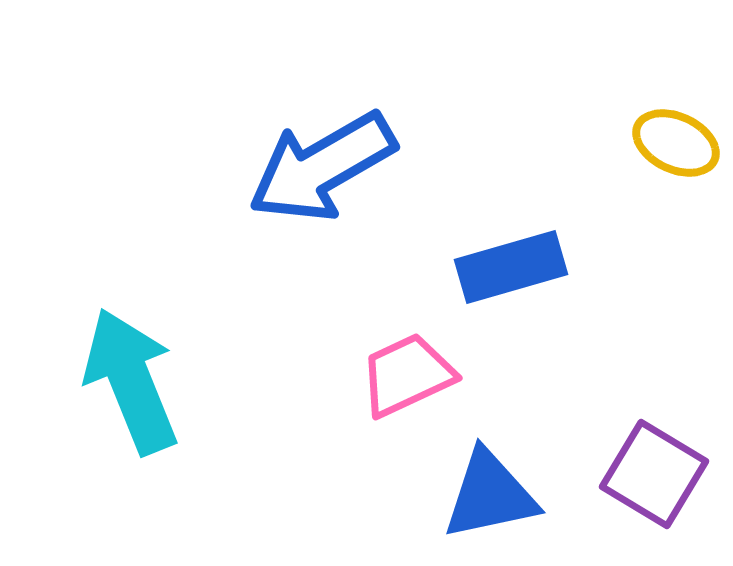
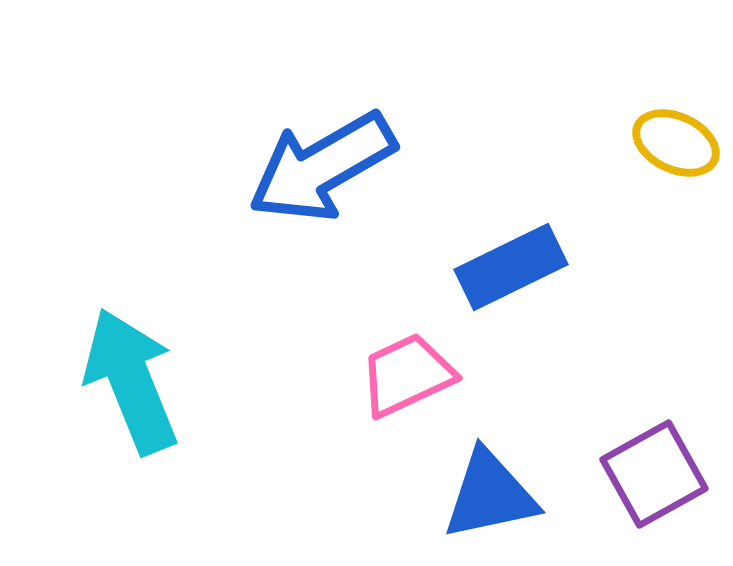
blue rectangle: rotated 10 degrees counterclockwise
purple square: rotated 30 degrees clockwise
